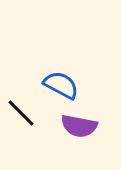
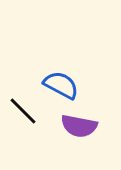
black line: moved 2 px right, 2 px up
